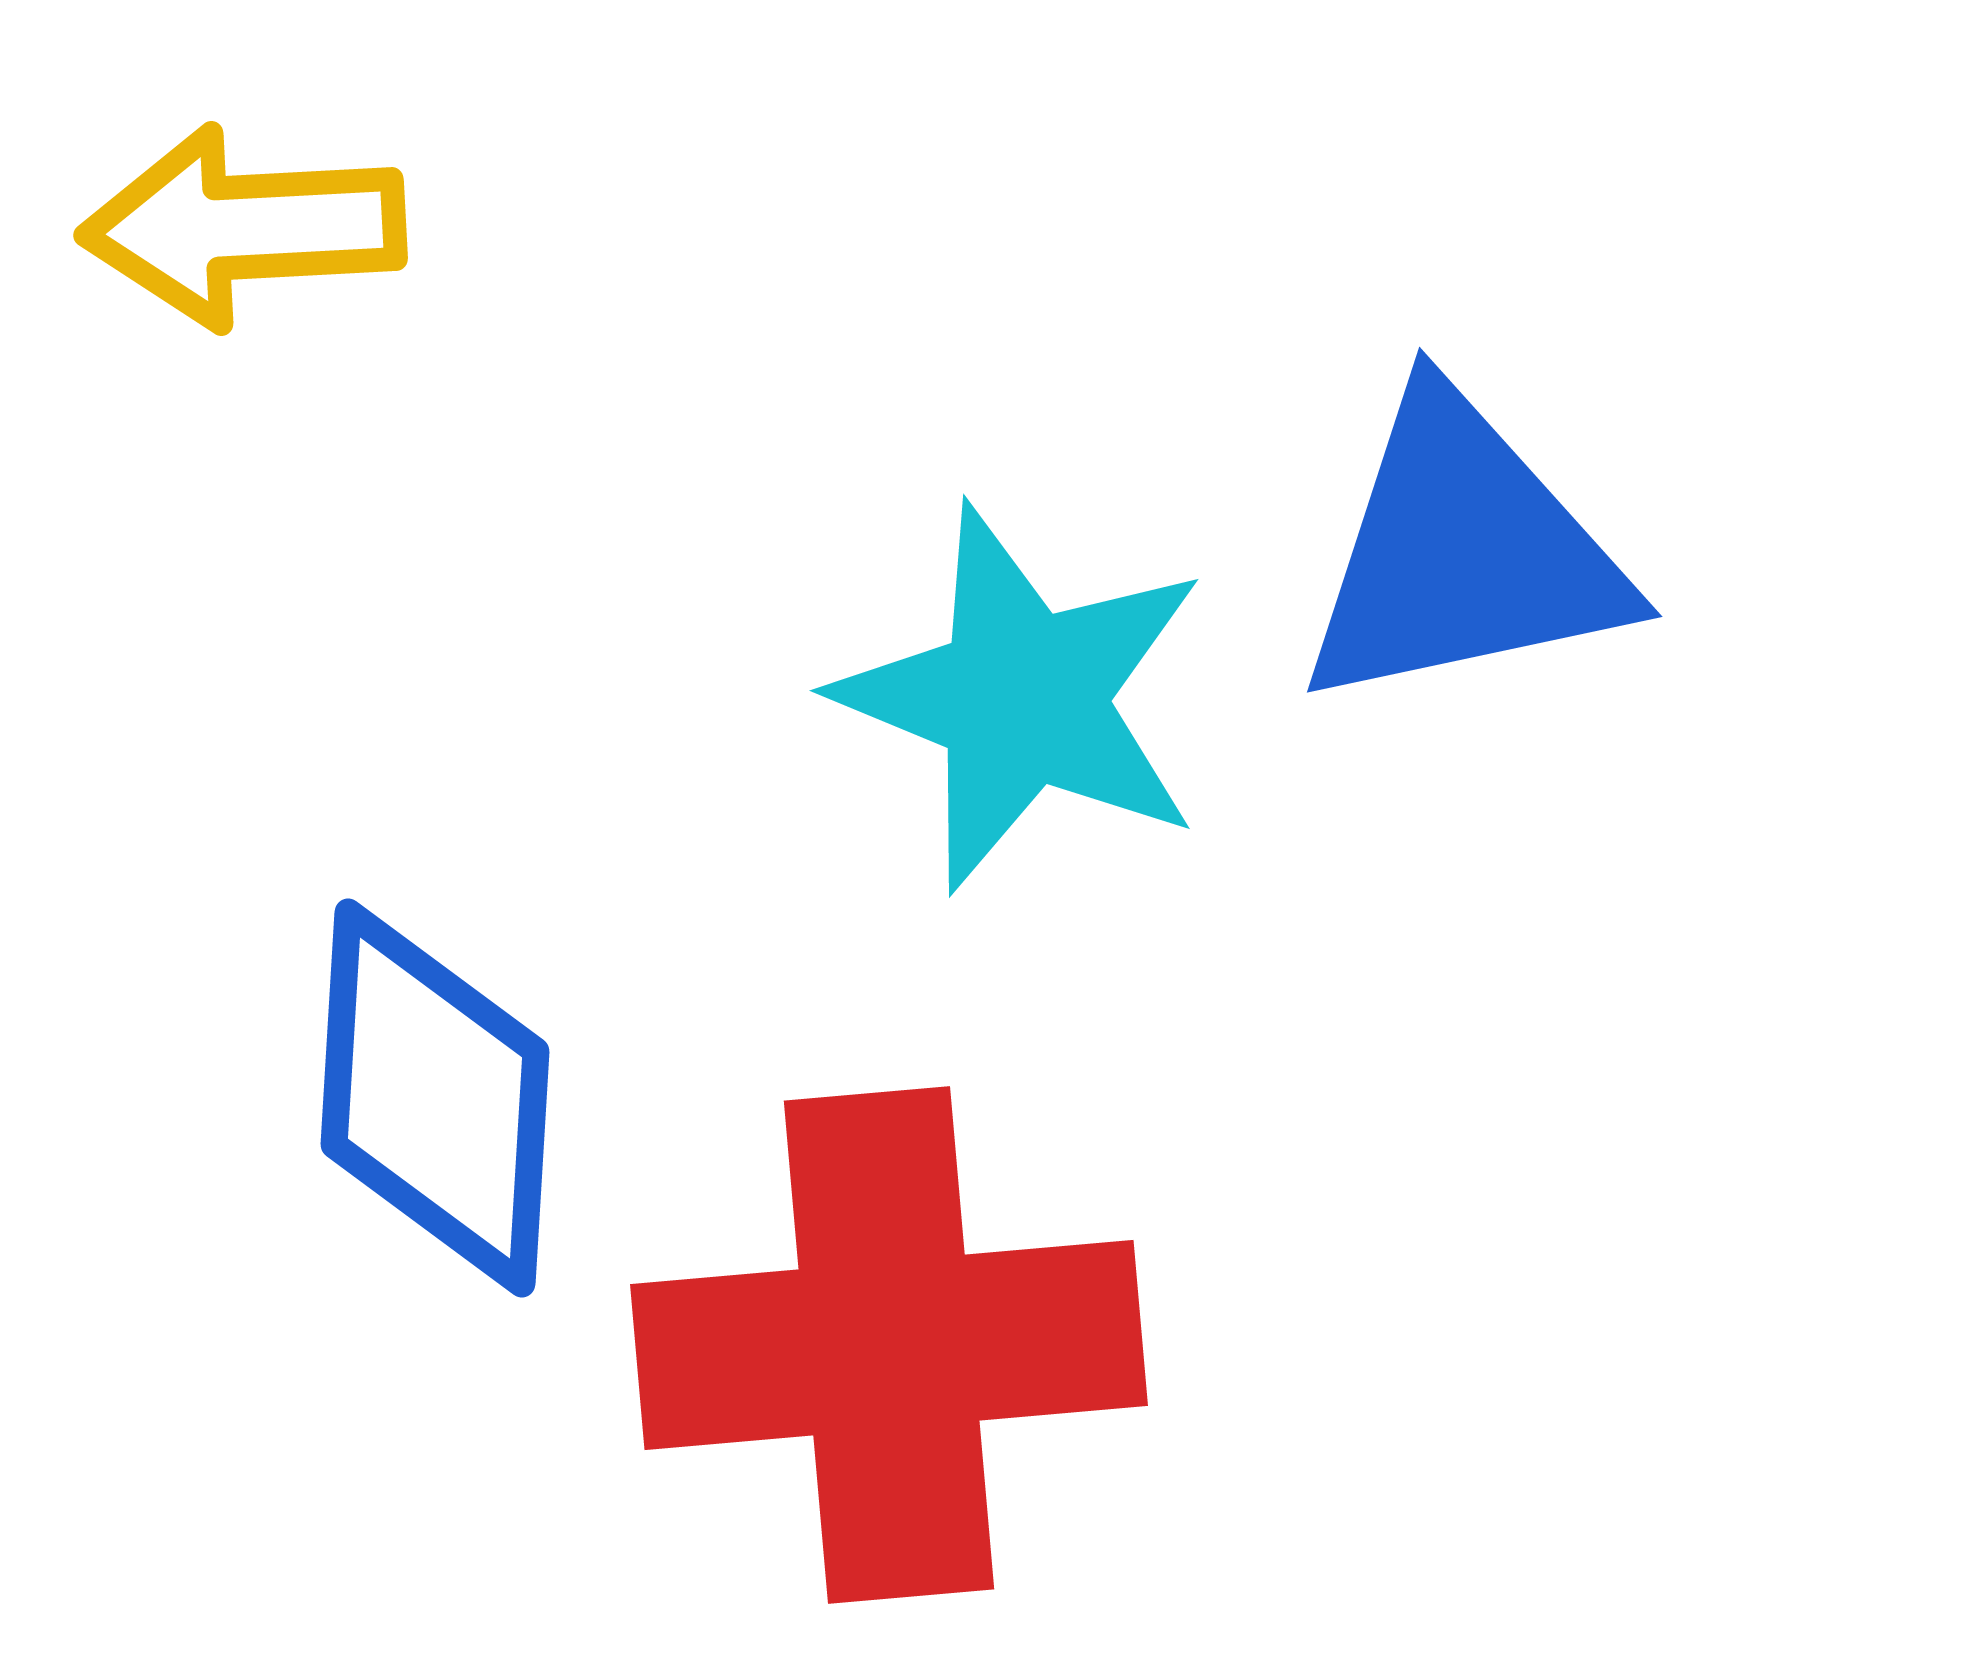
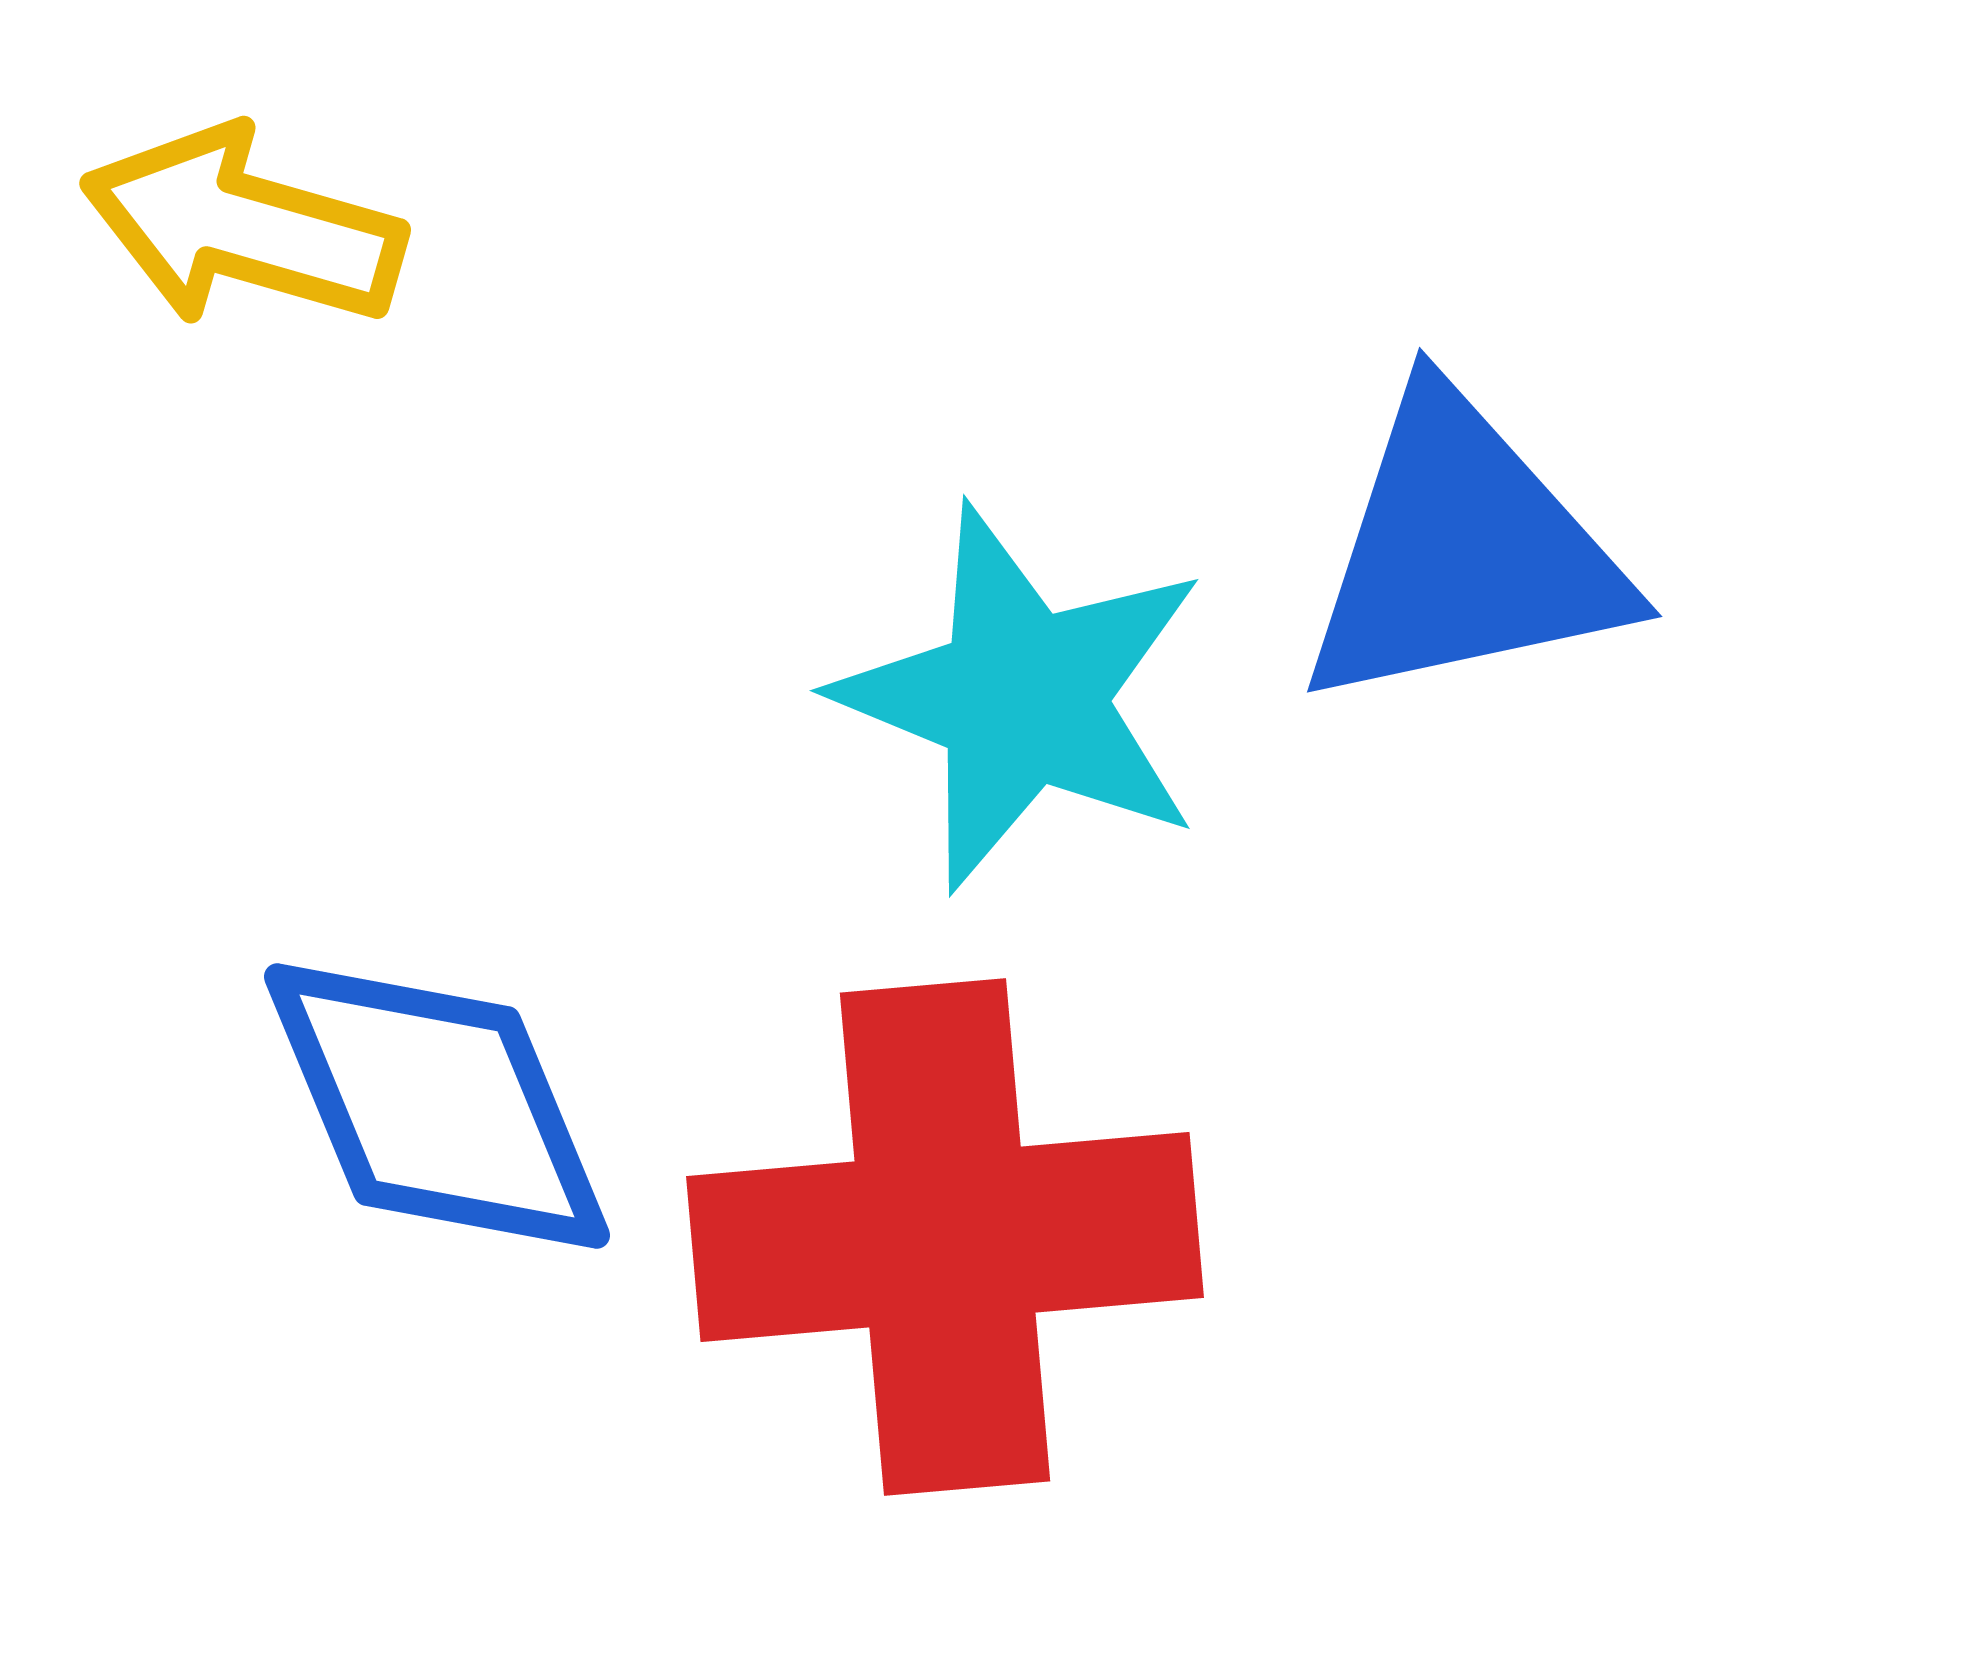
yellow arrow: rotated 19 degrees clockwise
blue diamond: moved 2 px right, 8 px down; rotated 26 degrees counterclockwise
red cross: moved 56 px right, 108 px up
